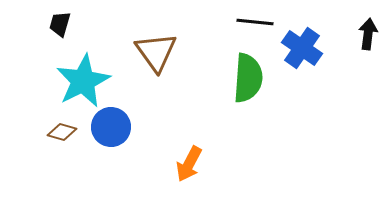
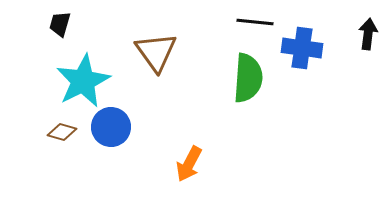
blue cross: rotated 27 degrees counterclockwise
